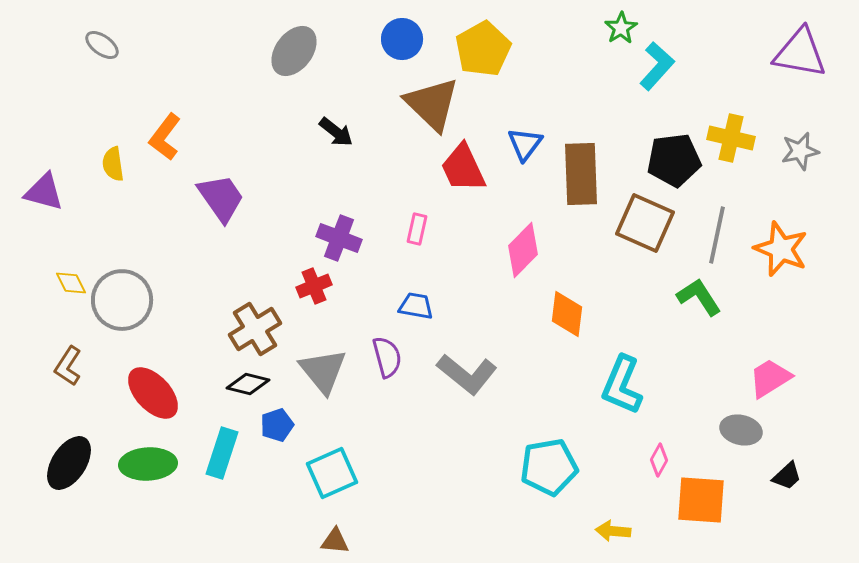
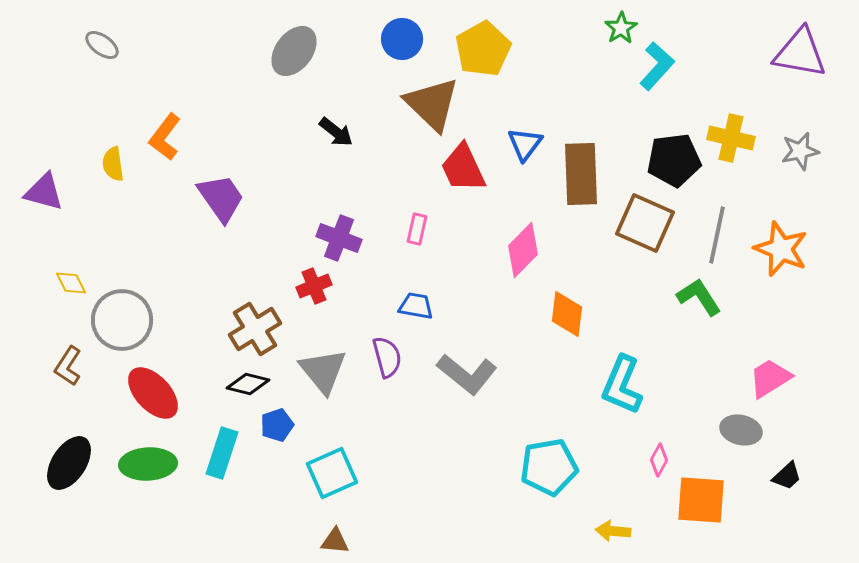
gray circle at (122, 300): moved 20 px down
